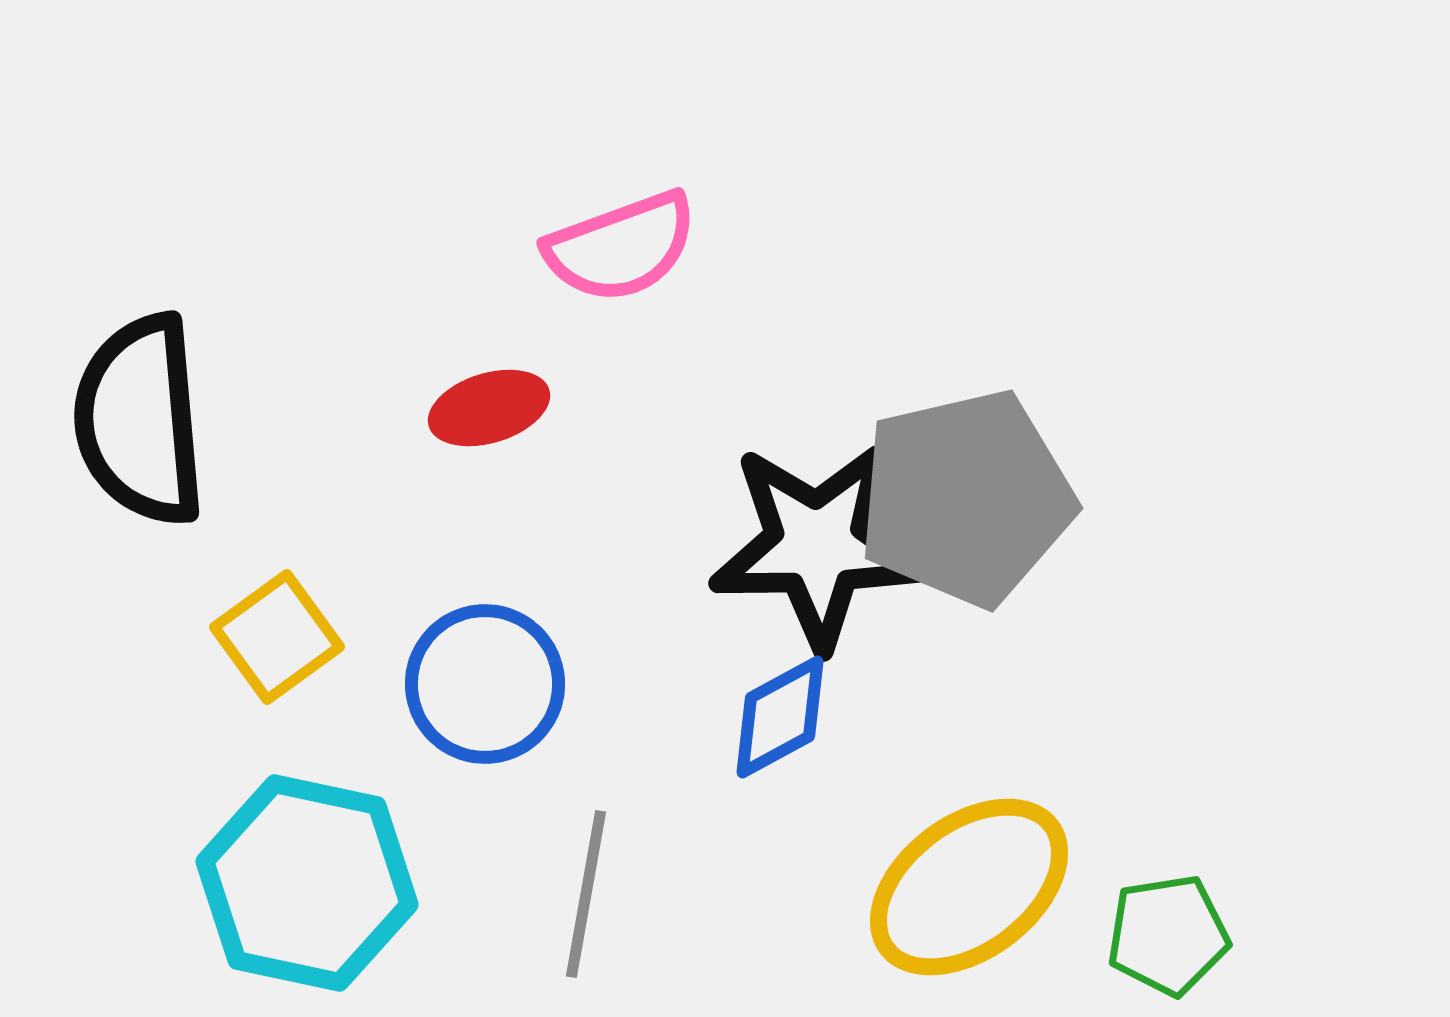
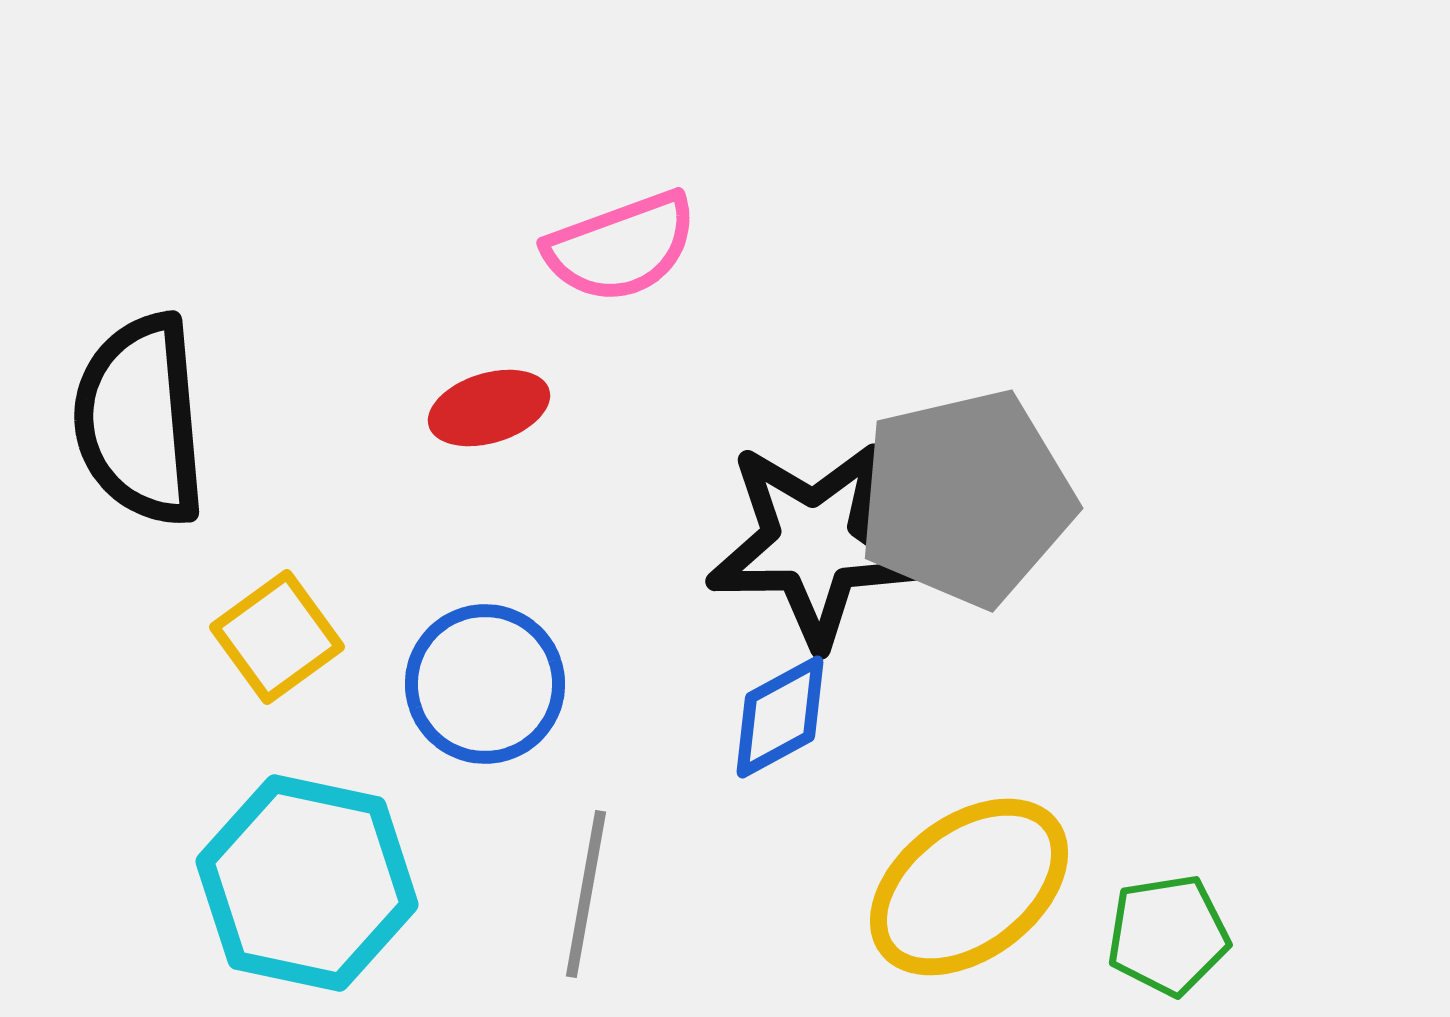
black star: moved 3 px left, 2 px up
